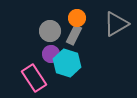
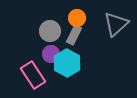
gray triangle: rotated 12 degrees counterclockwise
cyan hexagon: rotated 12 degrees clockwise
pink rectangle: moved 1 px left, 3 px up
